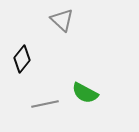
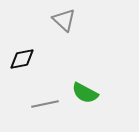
gray triangle: moved 2 px right
black diamond: rotated 40 degrees clockwise
